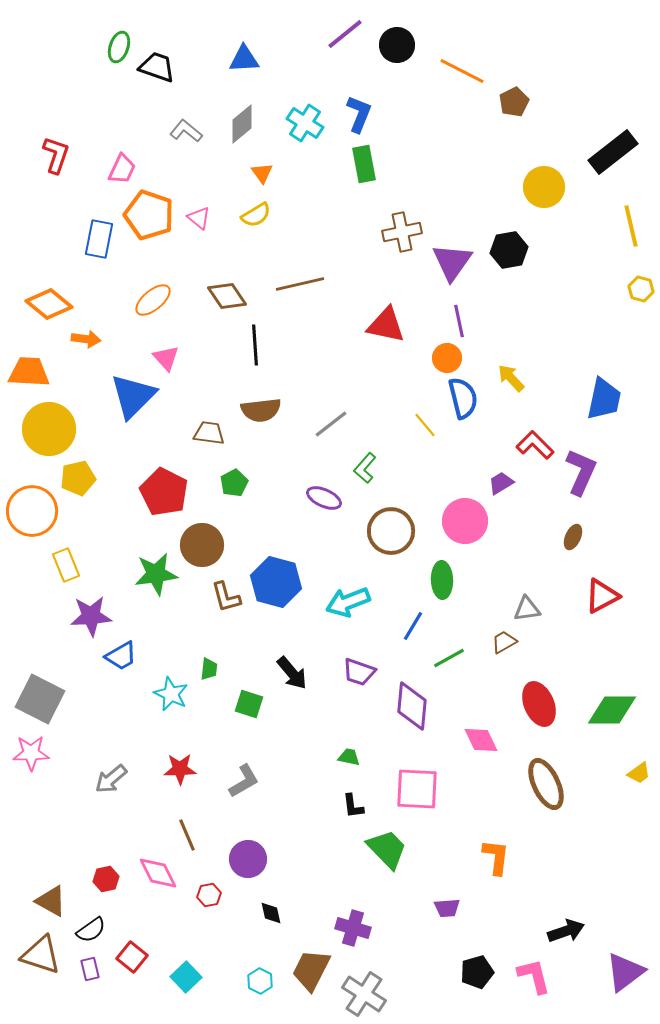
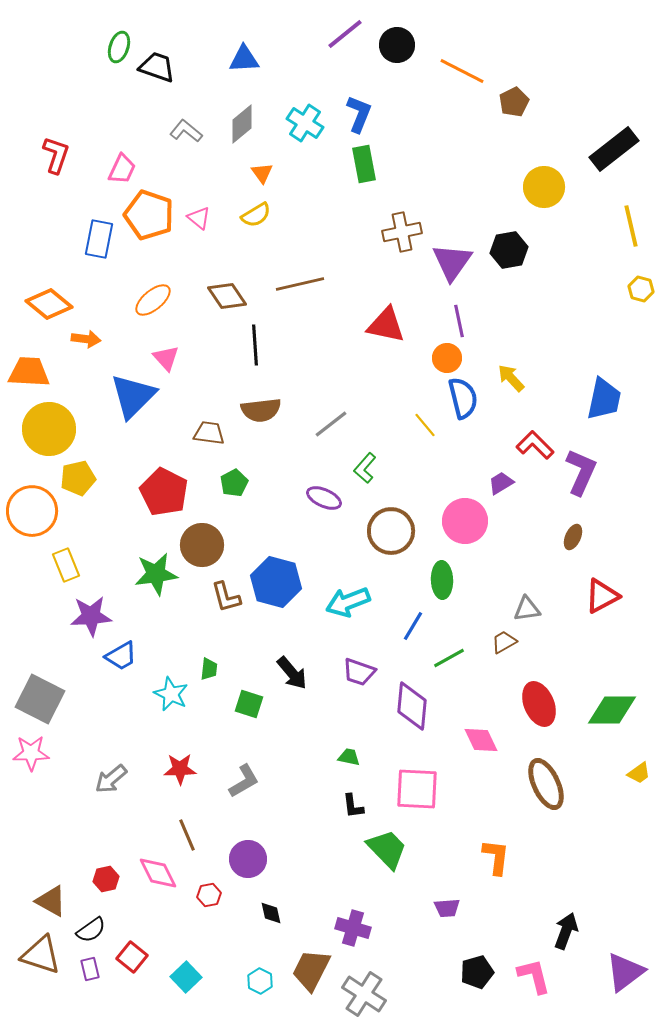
black rectangle at (613, 152): moved 1 px right, 3 px up
black arrow at (566, 931): rotated 51 degrees counterclockwise
